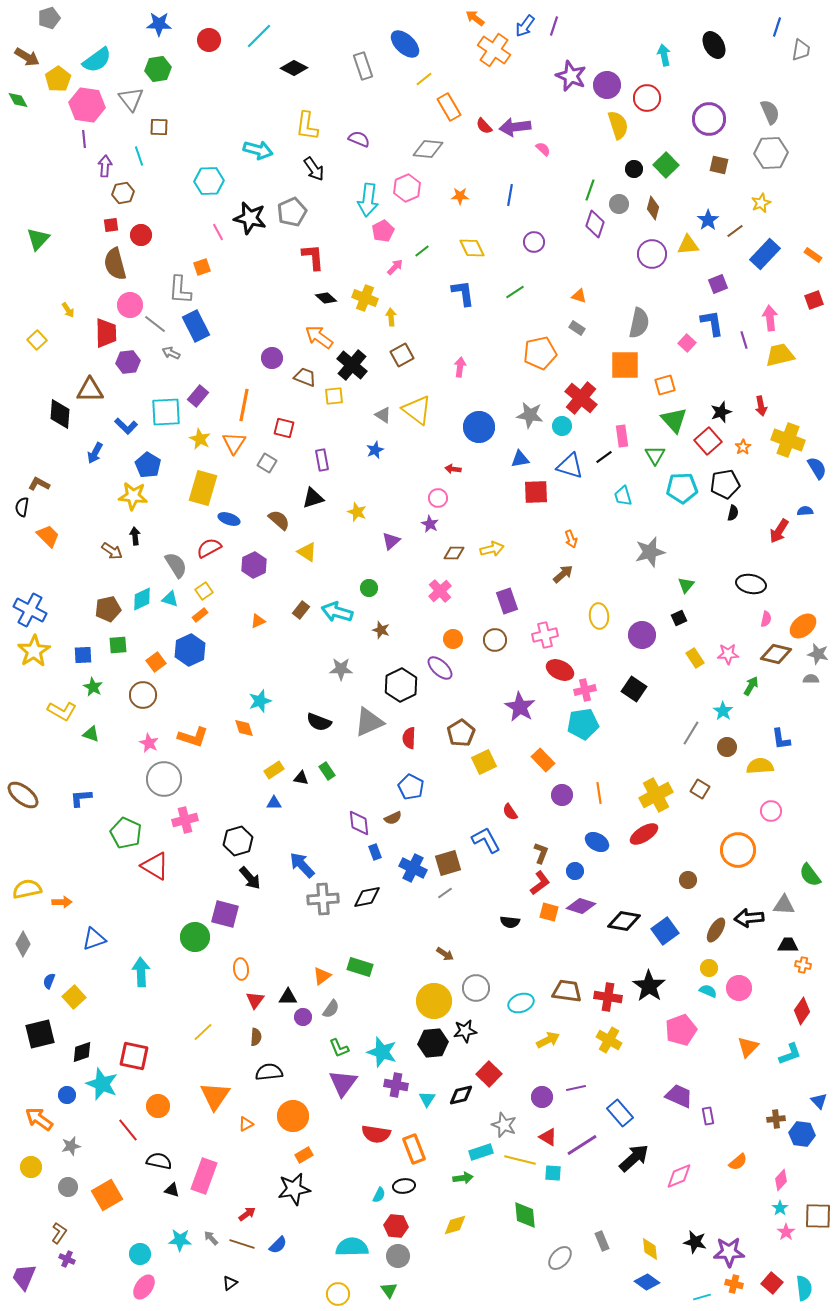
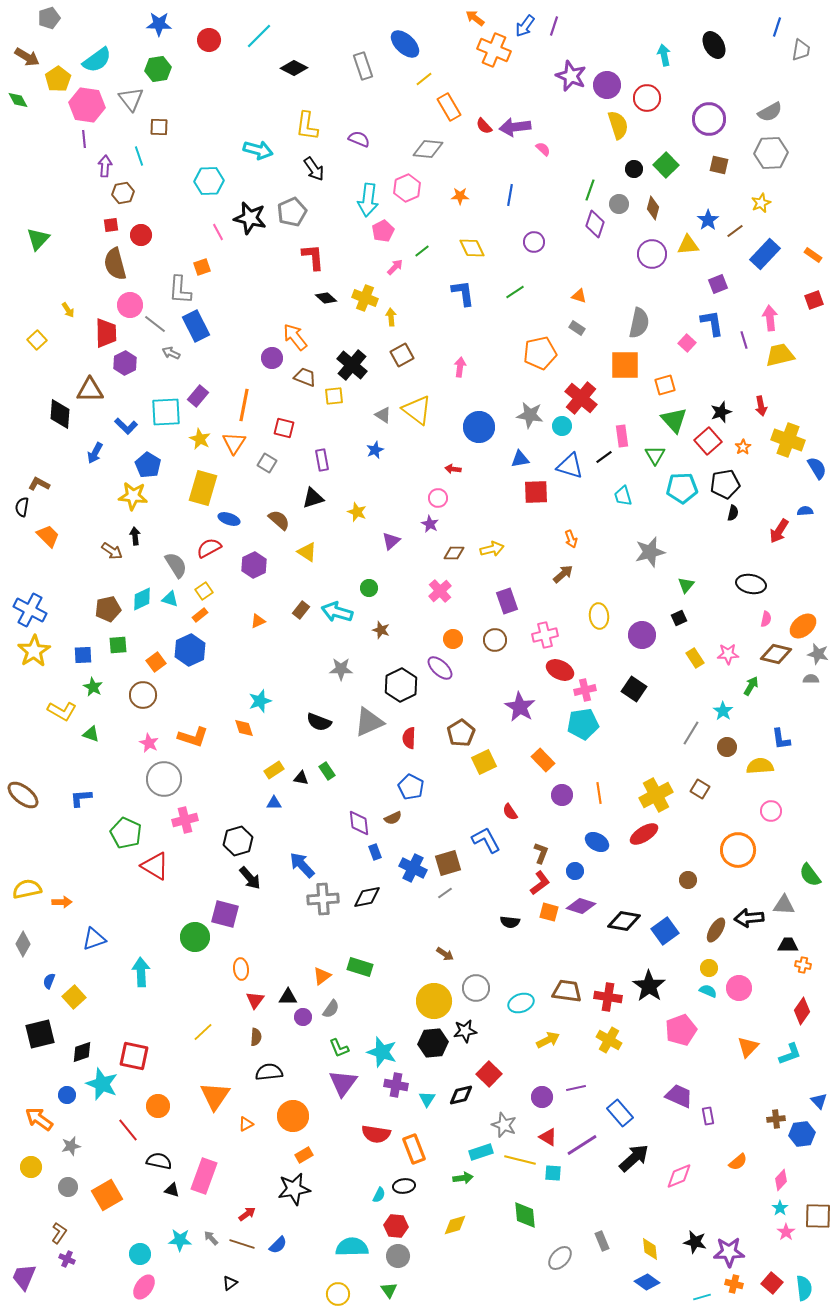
orange cross at (494, 50): rotated 12 degrees counterclockwise
gray semicircle at (770, 112): rotated 85 degrees clockwise
orange arrow at (319, 337): moved 24 px left; rotated 16 degrees clockwise
purple hexagon at (128, 362): moved 3 px left, 1 px down; rotated 20 degrees counterclockwise
blue hexagon at (802, 1134): rotated 15 degrees counterclockwise
